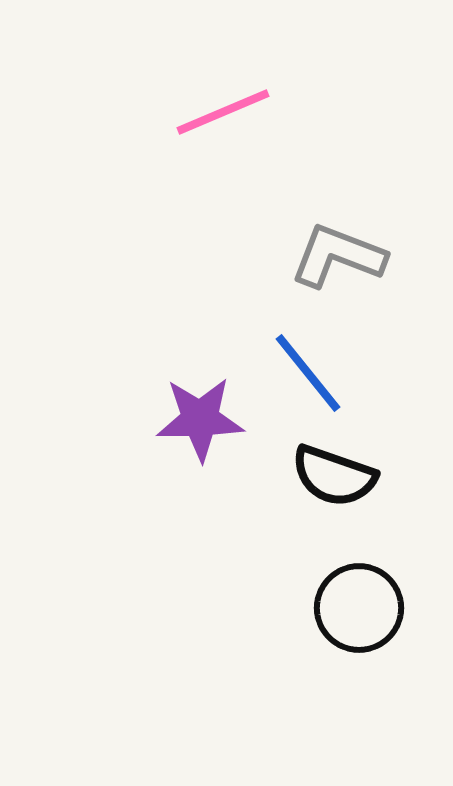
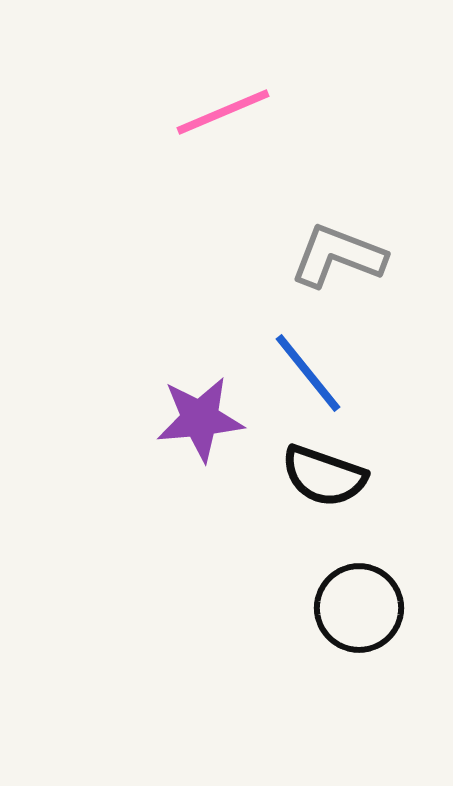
purple star: rotated 4 degrees counterclockwise
black semicircle: moved 10 px left
